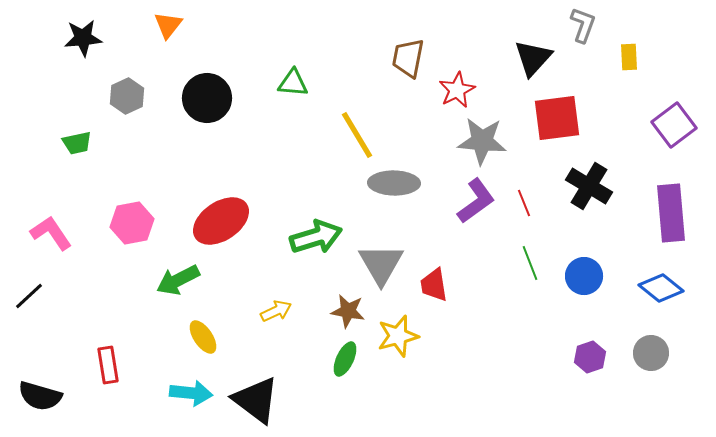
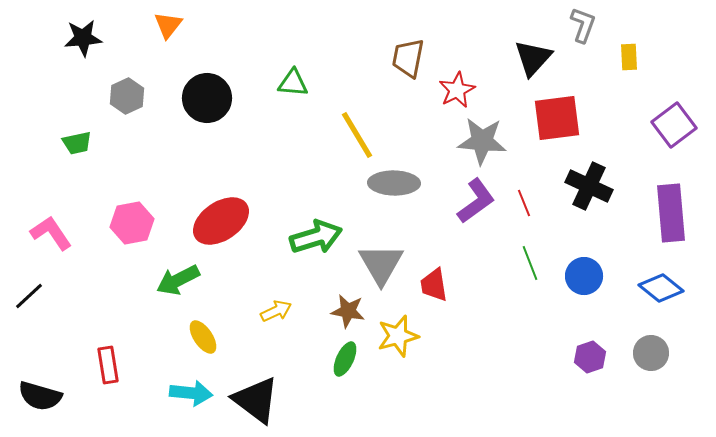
black cross at (589, 186): rotated 6 degrees counterclockwise
